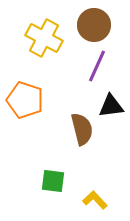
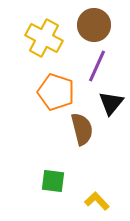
orange pentagon: moved 31 px right, 8 px up
black triangle: moved 3 px up; rotated 44 degrees counterclockwise
yellow L-shape: moved 2 px right, 1 px down
